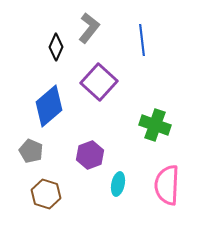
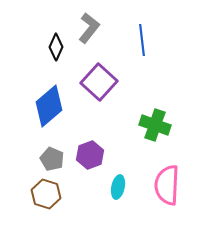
gray pentagon: moved 21 px right, 8 px down
cyan ellipse: moved 3 px down
